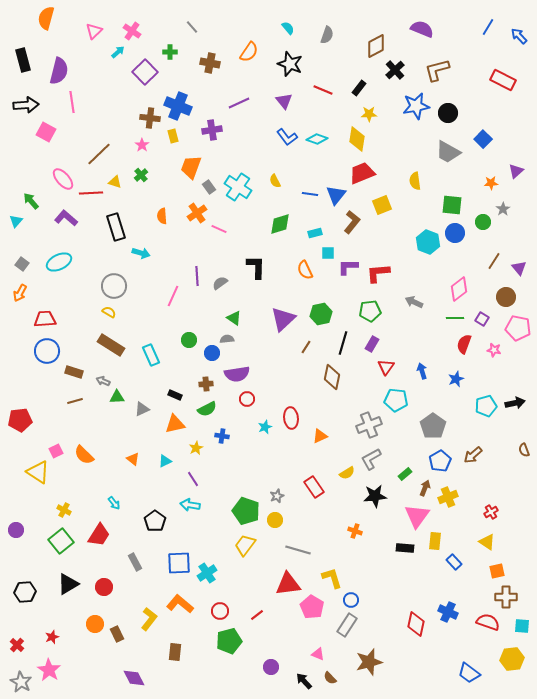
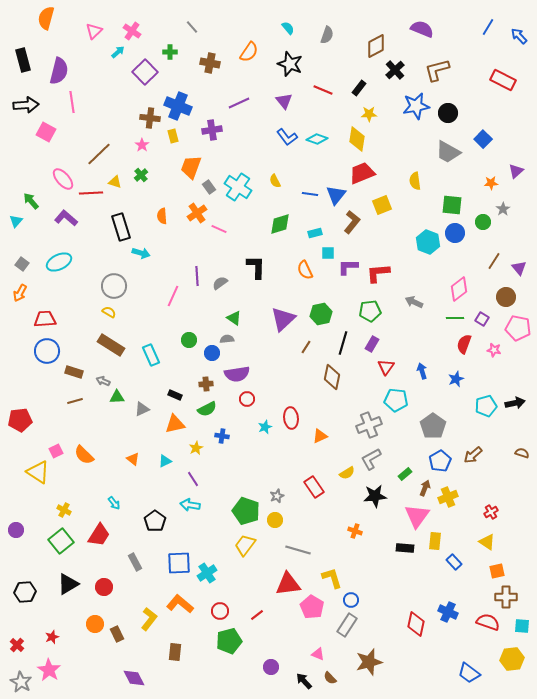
black rectangle at (116, 227): moved 5 px right
brown semicircle at (524, 450): moved 2 px left, 3 px down; rotated 128 degrees clockwise
